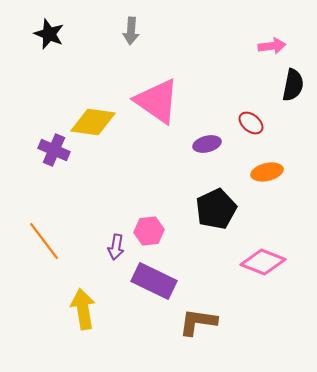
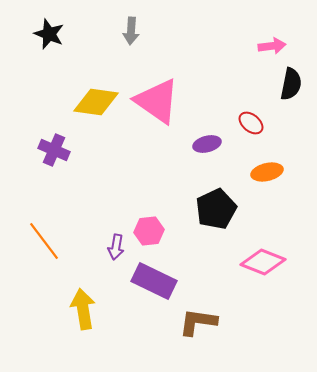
black semicircle: moved 2 px left, 1 px up
yellow diamond: moved 3 px right, 20 px up
